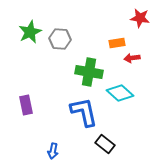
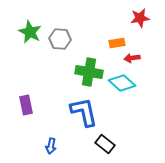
red star: rotated 18 degrees counterclockwise
green star: rotated 20 degrees counterclockwise
cyan diamond: moved 2 px right, 10 px up
blue arrow: moved 2 px left, 5 px up
